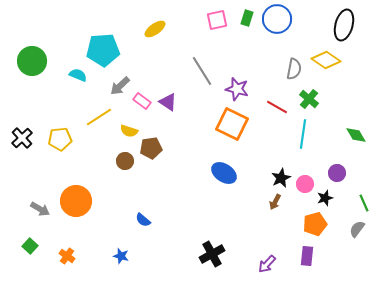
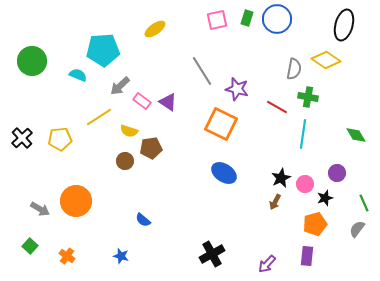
green cross at (309, 99): moved 1 px left, 2 px up; rotated 30 degrees counterclockwise
orange square at (232, 124): moved 11 px left
